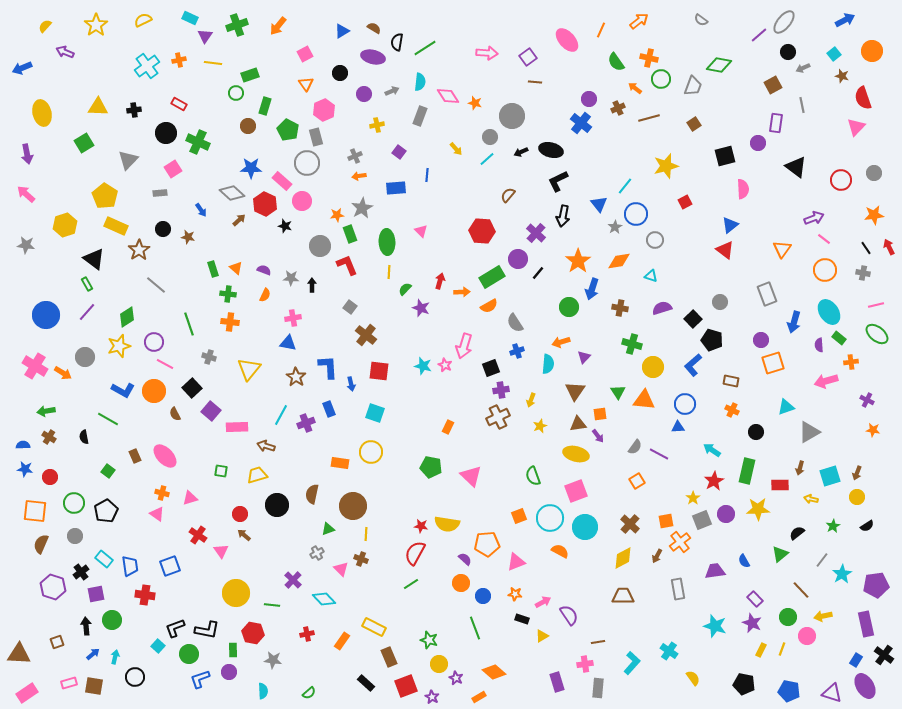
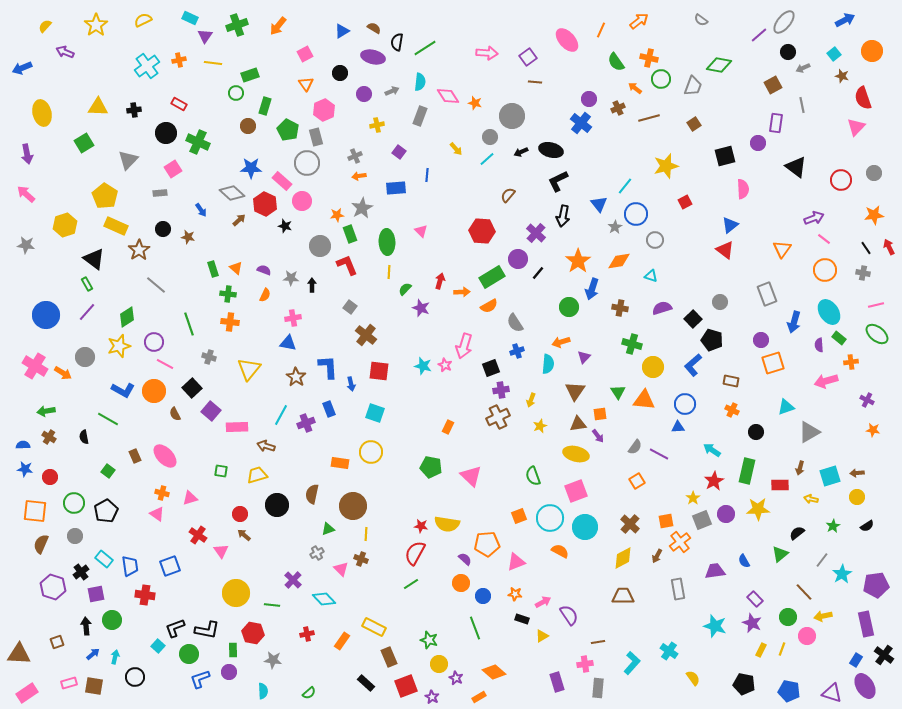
brown arrow at (857, 473): rotated 64 degrees clockwise
brown line at (801, 590): moved 3 px right, 2 px down
